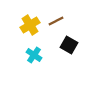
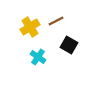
yellow cross: moved 2 px down
cyan cross: moved 4 px right, 2 px down
